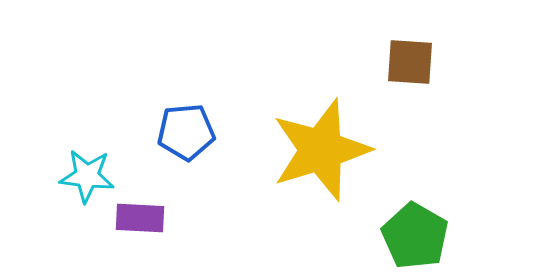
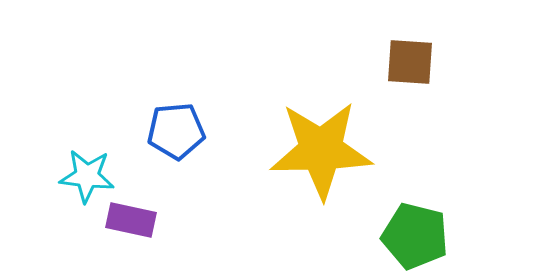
blue pentagon: moved 10 px left, 1 px up
yellow star: rotated 16 degrees clockwise
purple rectangle: moved 9 px left, 2 px down; rotated 9 degrees clockwise
green pentagon: rotated 16 degrees counterclockwise
